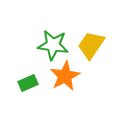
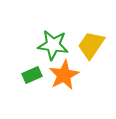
orange star: moved 1 px left, 1 px up
green rectangle: moved 4 px right, 8 px up
